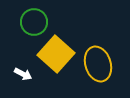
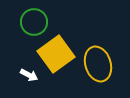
yellow square: rotated 12 degrees clockwise
white arrow: moved 6 px right, 1 px down
